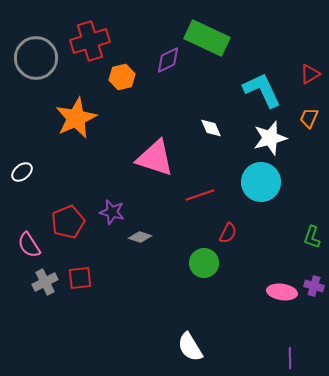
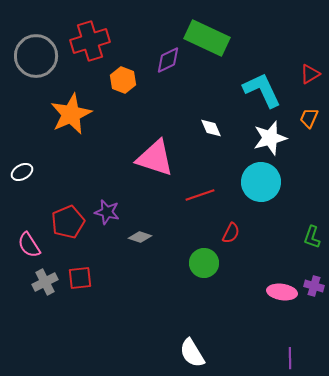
gray circle: moved 2 px up
orange hexagon: moved 1 px right, 3 px down; rotated 25 degrees counterclockwise
orange star: moved 5 px left, 4 px up
white ellipse: rotated 10 degrees clockwise
purple star: moved 5 px left
red semicircle: moved 3 px right
white semicircle: moved 2 px right, 6 px down
